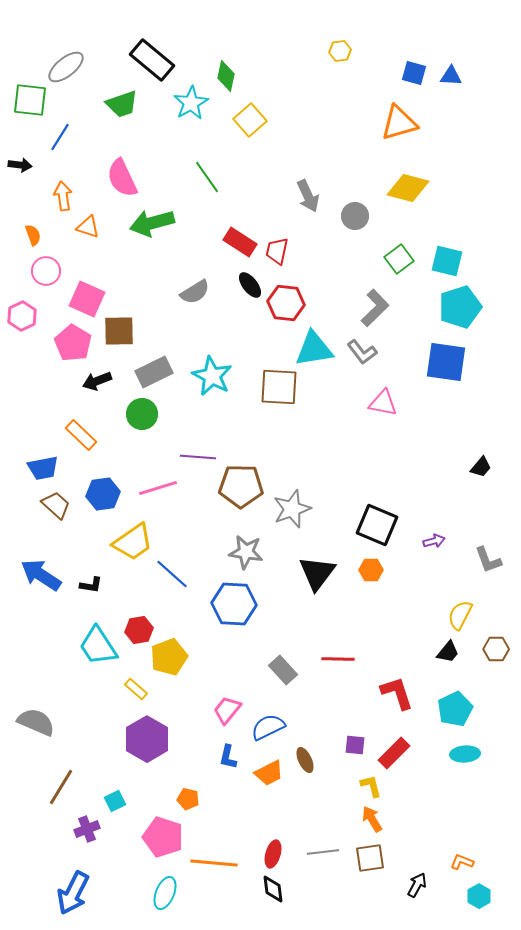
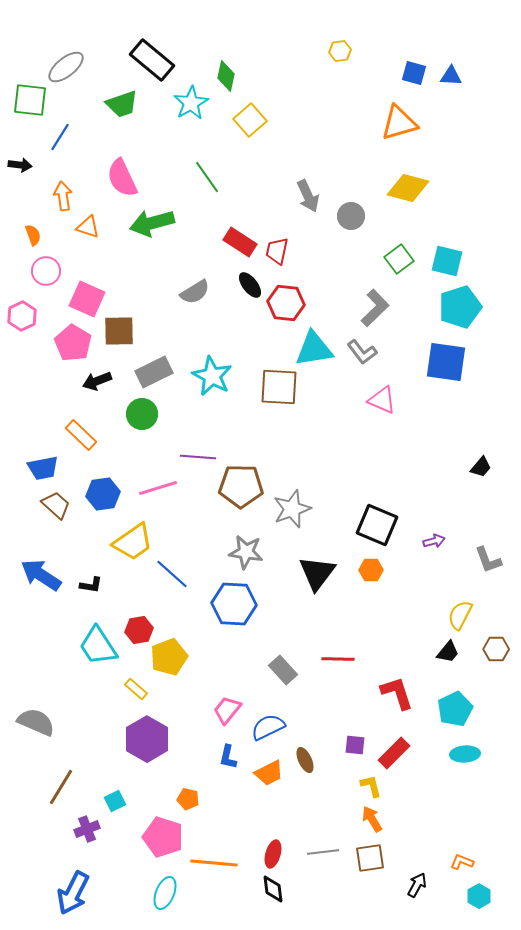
gray circle at (355, 216): moved 4 px left
pink triangle at (383, 403): moved 1 px left, 3 px up; rotated 12 degrees clockwise
